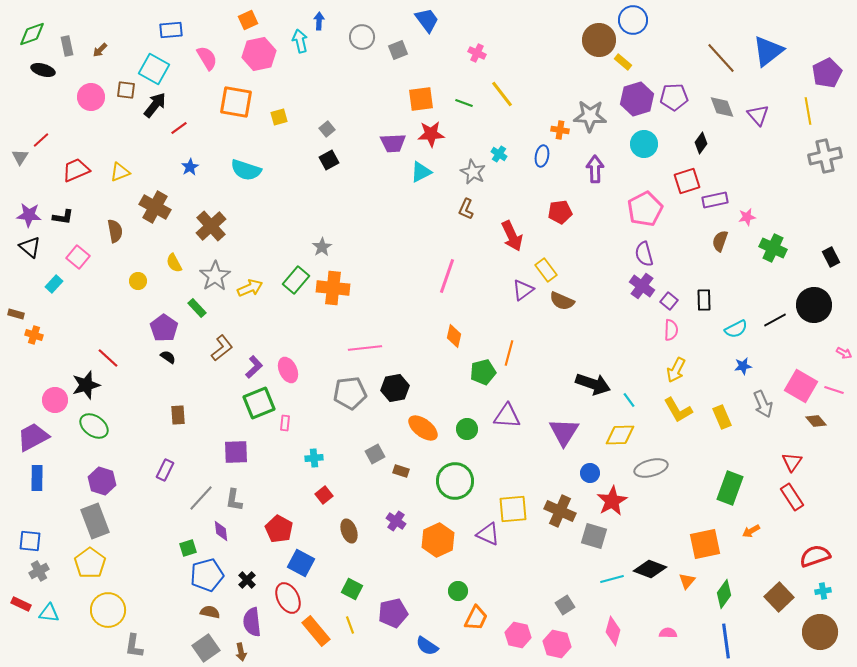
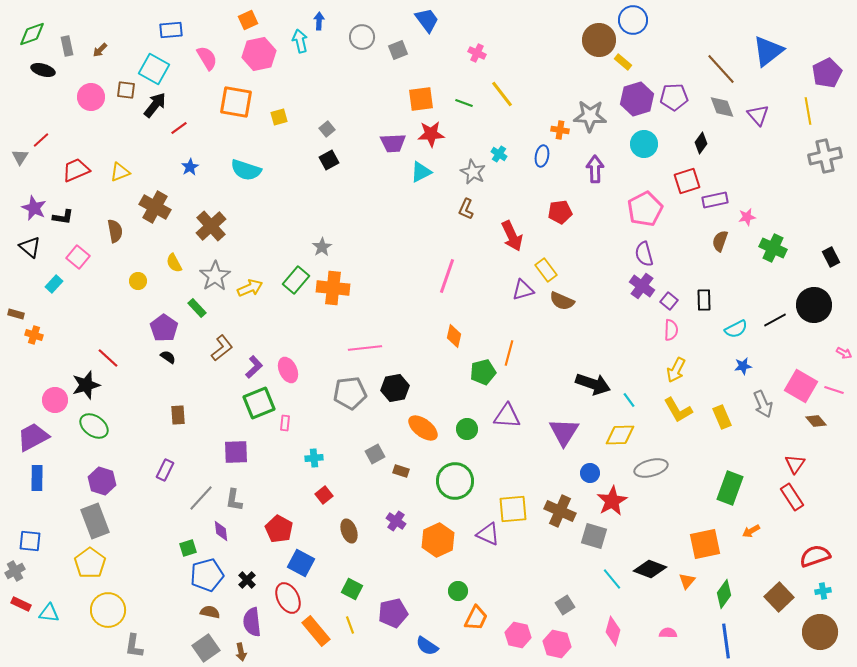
brown line at (721, 58): moved 11 px down
purple star at (29, 215): moved 5 px right, 7 px up; rotated 20 degrees clockwise
purple triangle at (523, 290): rotated 20 degrees clockwise
red triangle at (792, 462): moved 3 px right, 2 px down
gray cross at (39, 571): moved 24 px left
cyan line at (612, 579): rotated 65 degrees clockwise
